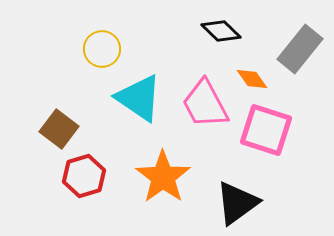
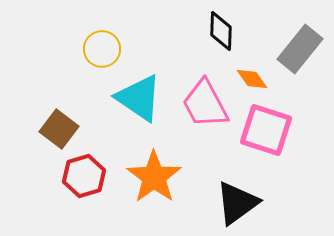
black diamond: rotated 48 degrees clockwise
orange star: moved 9 px left
